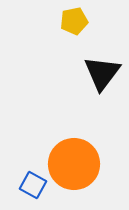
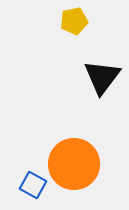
black triangle: moved 4 px down
